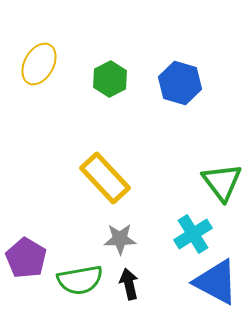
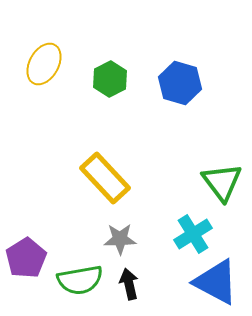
yellow ellipse: moved 5 px right
purple pentagon: rotated 9 degrees clockwise
